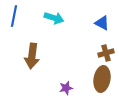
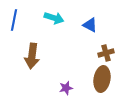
blue line: moved 4 px down
blue triangle: moved 12 px left, 2 px down
